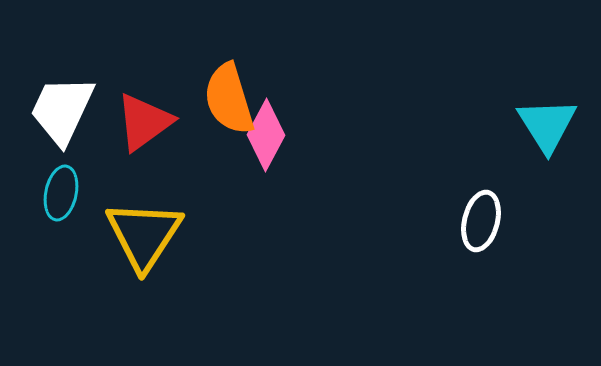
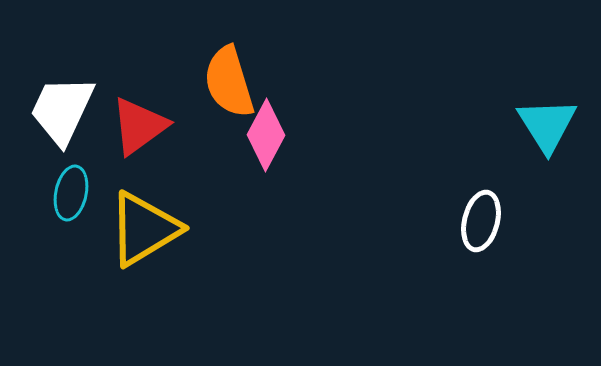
orange semicircle: moved 17 px up
red triangle: moved 5 px left, 4 px down
cyan ellipse: moved 10 px right
yellow triangle: moved 6 px up; rotated 26 degrees clockwise
